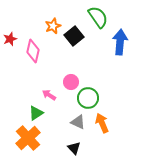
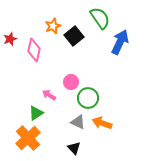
green semicircle: moved 2 px right, 1 px down
blue arrow: rotated 20 degrees clockwise
pink diamond: moved 1 px right, 1 px up
orange arrow: rotated 48 degrees counterclockwise
